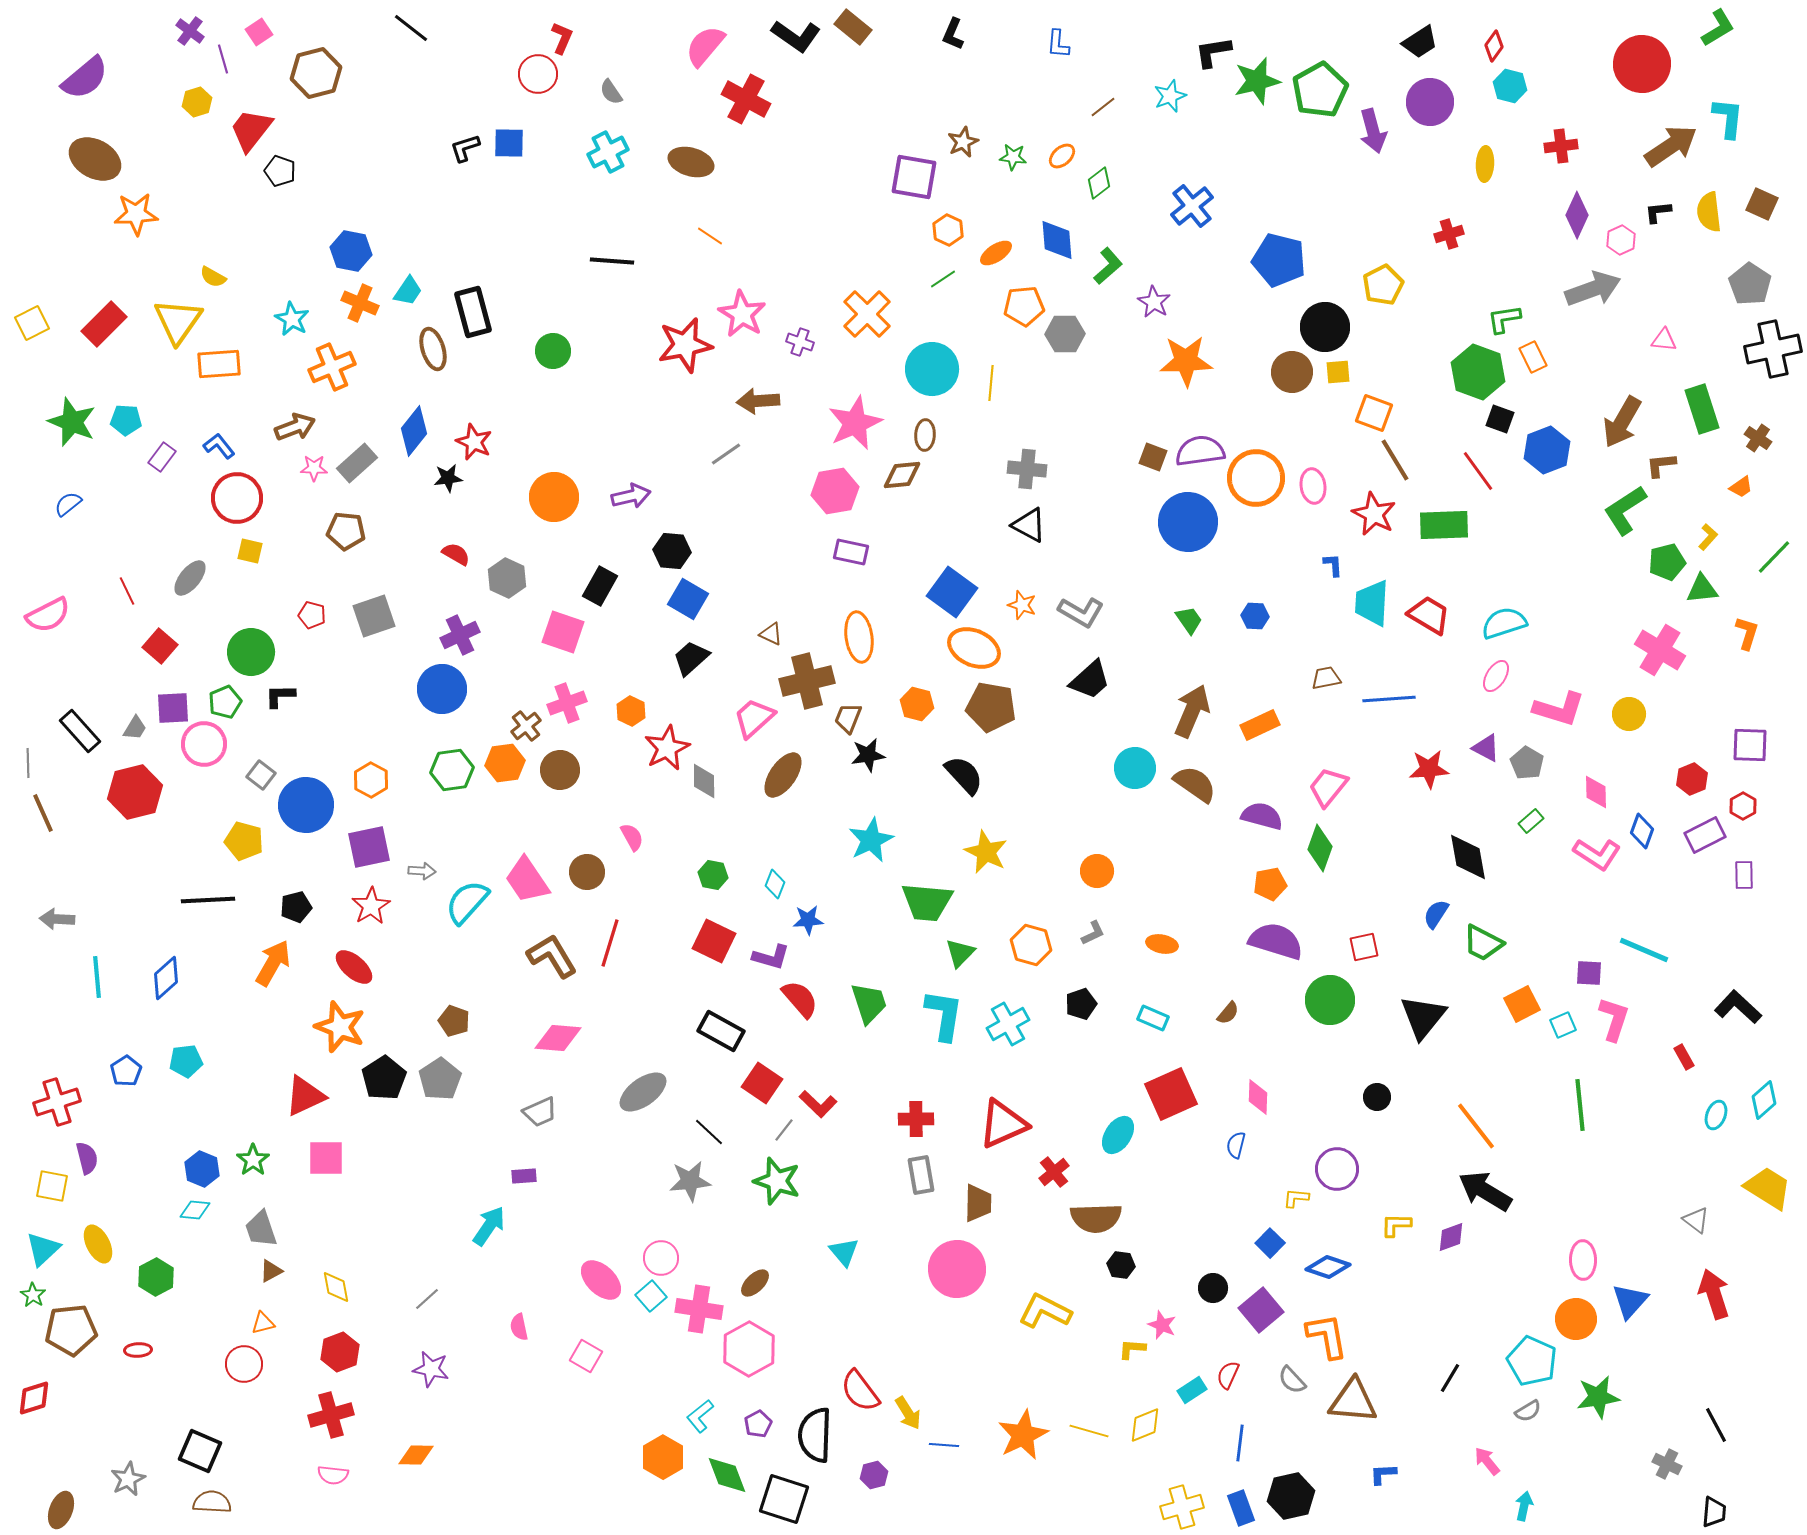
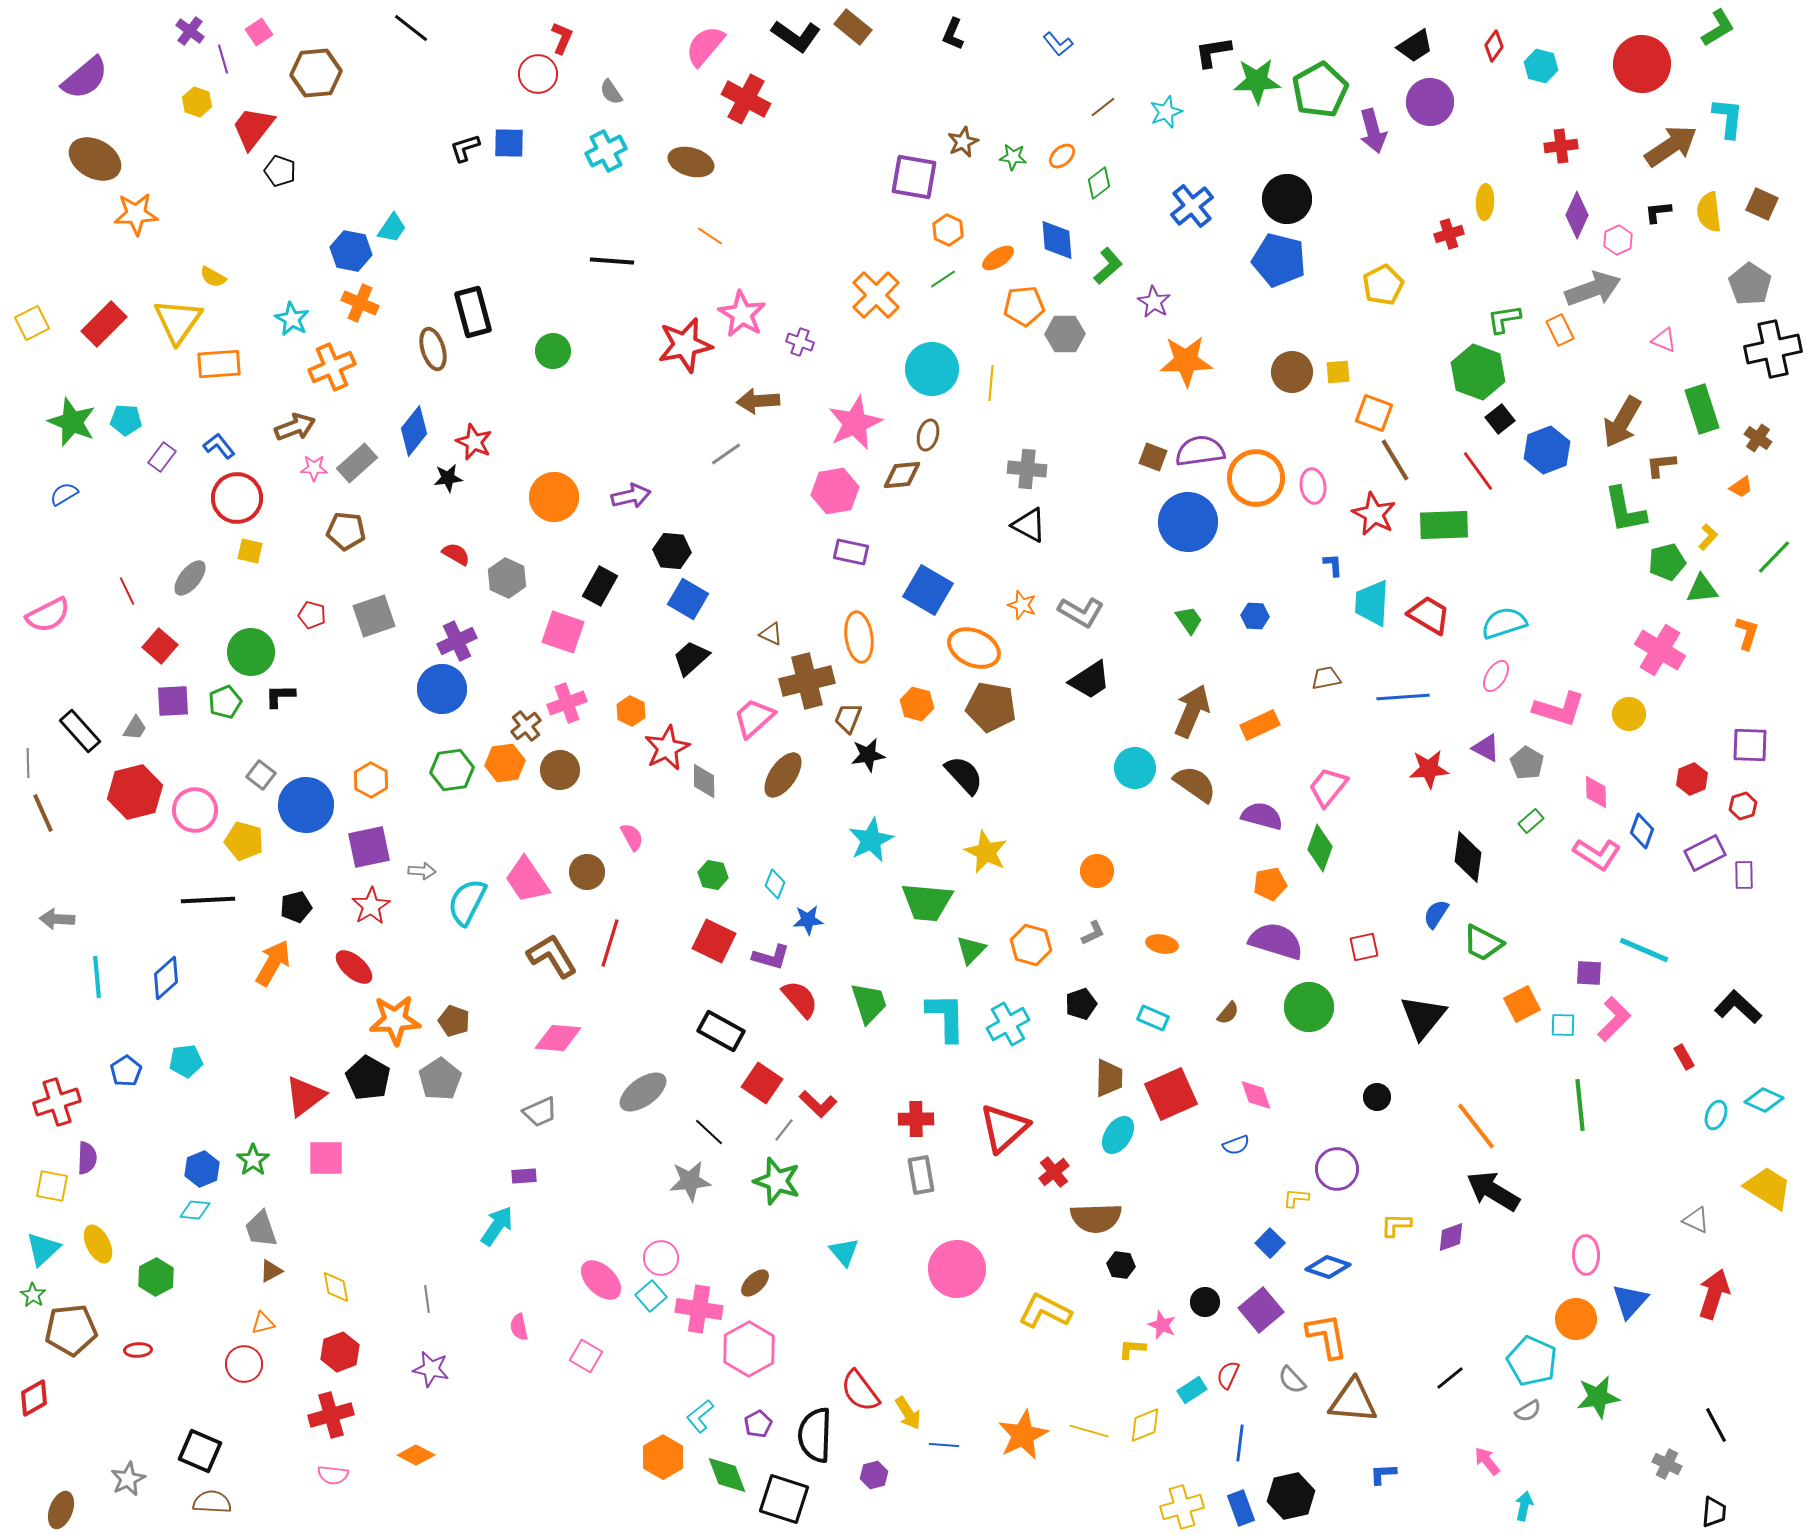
black trapezoid at (1420, 42): moved 5 px left, 4 px down
blue L-shape at (1058, 44): rotated 44 degrees counterclockwise
brown hexagon at (316, 73): rotated 9 degrees clockwise
green star at (1257, 81): rotated 12 degrees clockwise
cyan hexagon at (1510, 86): moved 31 px right, 20 px up
cyan star at (1170, 96): moved 4 px left, 16 px down
yellow hexagon at (197, 102): rotated 24 degrees counterclockwise
red trapezoid at (251, 130): moved 2 px right, 2 px up
cyan cross at (608, 152): moved 2 px left, 1 px up
yellow ellipse at (1485, 164): moved 38 px down
pink hexagon at (1621, 240): moved 3 px left
orange ellipse at (996, 253): moved 2 px right, 5 px down
cyan trapezoid at (408, 291): moved 16 px left, 63 px up
orange cross at (867, 314): moved 9 px right, 19 px up
black circle at (1325, 327): moved 38 px left, 128 px up
pink triangle at (1664, 340): rotated 16 degrees clockwise
orange rectangle at (1533, 357): moved 27 px right, 27 px up
black square at (1500, 419): rotated 32 degrees clockwise
brown ellipse at (925, 435): moved 3 px right; rotated 12 degrees clockwise
blue semicircle at (68, 504): moved 4 px left, 10 px up; rotated 8 degrees clockwise
green L-shape at (1625, 510): rotated 68 degrees counterclockwise
blue square at (952, 592): moved 24 px left, 2 px up; rotated 6 degrees counterclockwise
purple cross at (460, 635): moved 3 px left, 6 px down
black trapezoid at (1090, 680): rotated 9 degrees clockwise
blue line at (1389, 699): moved 14 px right, 2 px up
purple square at (173, 708): moved 7 px up
pink circle at (204, 744): moved 9 px left, 66 px down
red hexagon at (1743, 806): rotated 12 degrees clockwise
purple rectangle at (1705, 835): moved 18 px down
black diamond at (1468, 857): rotated 18 degrees clockwise
cyan semicircle at (467, 902): rotated 15 degrees counterclockwise
green triangle at (960, 953): moved 11 px right, 3 px up
green circle at (1330, 1000): moved 21 px left, 7 px down
cyan L-shape at (944, 1015): moved 2 px right, 2 px down; rotated 10 degrees counterclockwise
pink L-shape at (1614, 1019): rotated 27 degrees clockwise
cyan square at (1563, 1025): rotated 24 degrees clockwise
orange star at (340, 1027): moved 55 px right, 7 px up; rotated 24 degrees counterclockwise
black pentagon at (384, 1078): moved 16 px left; rotated 9 degrees counterclockwise
red triangle at (305, 1096): rotated 12 degrees counterclockwise
pink diamond at (1258, 1097): moved 2 px left, 2 px up; rotated 21 degrees counterclockwise
cyan diamond at (1764, 1100): rotated 66 degrees clockwise
red triangle at (1003, 1124): moved 1 px right, 4 px down; rotated 18 degrees counterclockwise
blue semicircle at (1236, 1145): rotated 124 degrees counterclockwise
purple semicircle at (87, 1158): rotated 16 degrees clockwise
blue hexagon at (202, 1169): rotated 16 degrees clockwise
black arrow at (1485, 1191): moved 8 px right
brown trapezoid at (978, 1203): moved 131 px right, 125 px up
gray triangle at (1696, 1220): rotated 12 degrees counterclockwise
cyan arrow at (489, 1226): moved 8 px right
pink ellipse at (1583, 1260): moved 3 px right, 5 px up
black circle at (1213, 1288): moved 8 px left, 14 px down
red arrow at (1714, 1294): rotated 36 degrees clockwise
gray line at (427, 1299): rotated 56 degrees counterclockwise
black line at (1450, 1378): rotated 20 degrees clockwise
red diamond at (34, 1398): rotated 12 degrees counterclockwise
orange diamond at (416, 1455): rotated 27 degrees clockwise
